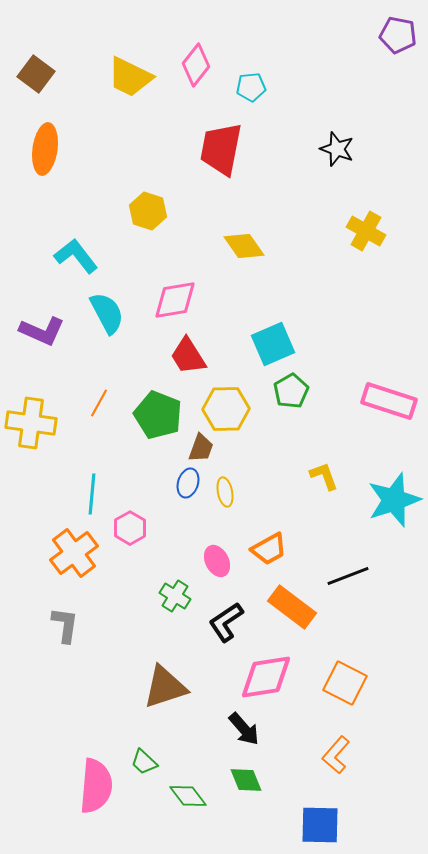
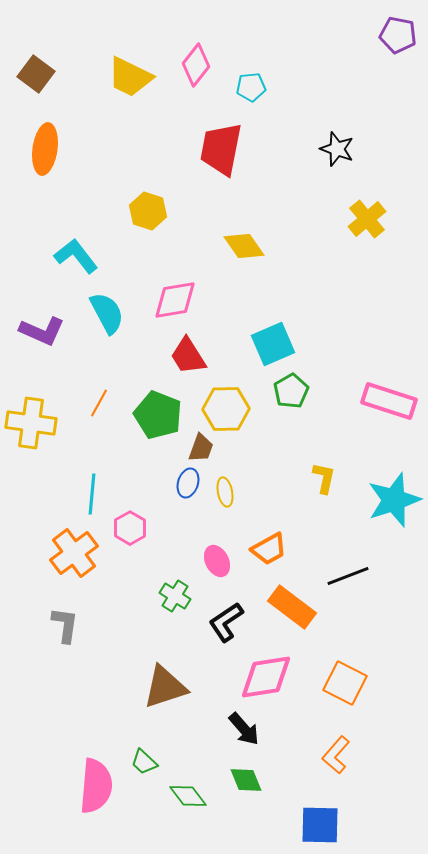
yellow cross at (366, 231): moved 1 px right, 12 px up; rotated 21 degrees clockwise
yellow L-shape at (324, 476): moved 2 px down; rotated 32 degrees clockwise
